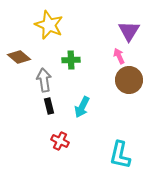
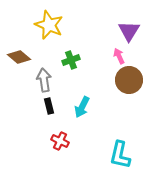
green cross: rotated 18 degrees counterclockwise
